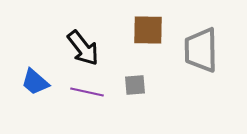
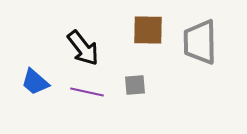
gray trapezoid: moved 1 px left, 8 px up
